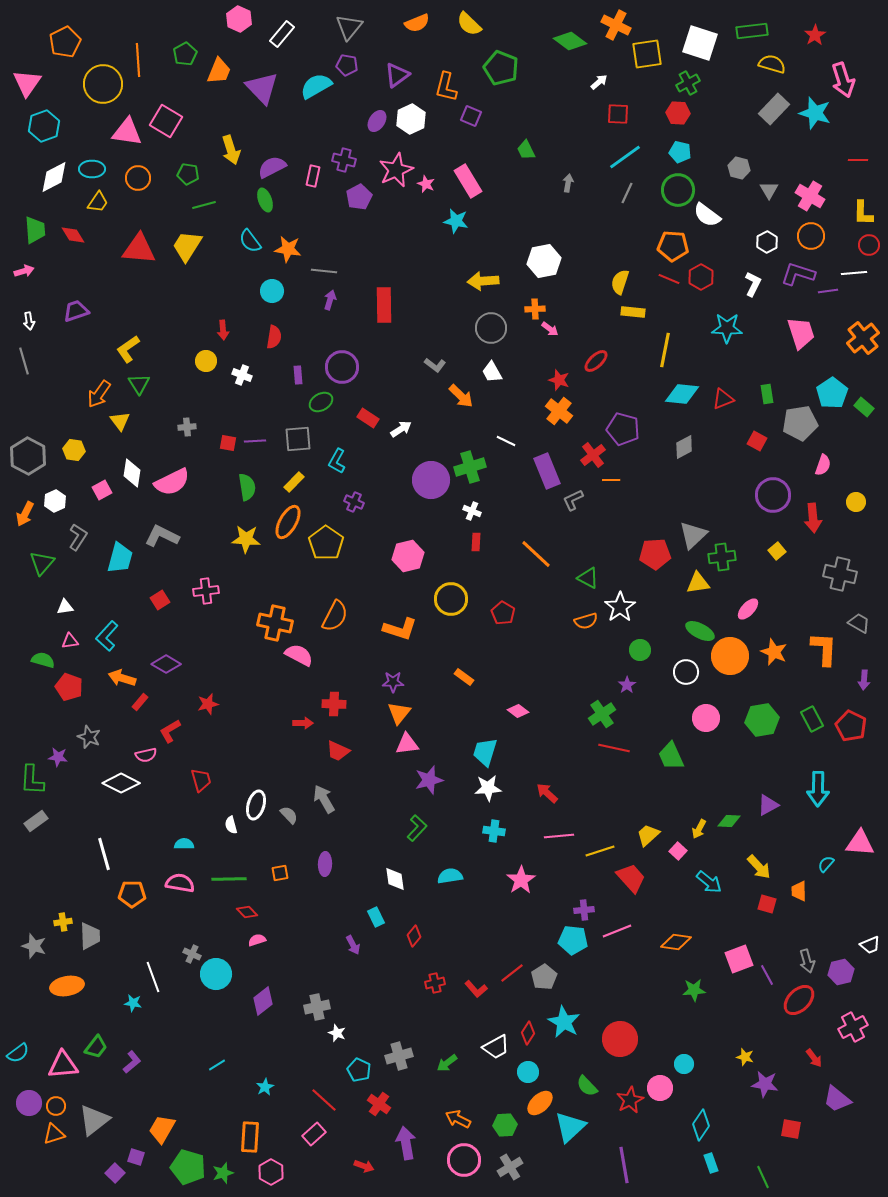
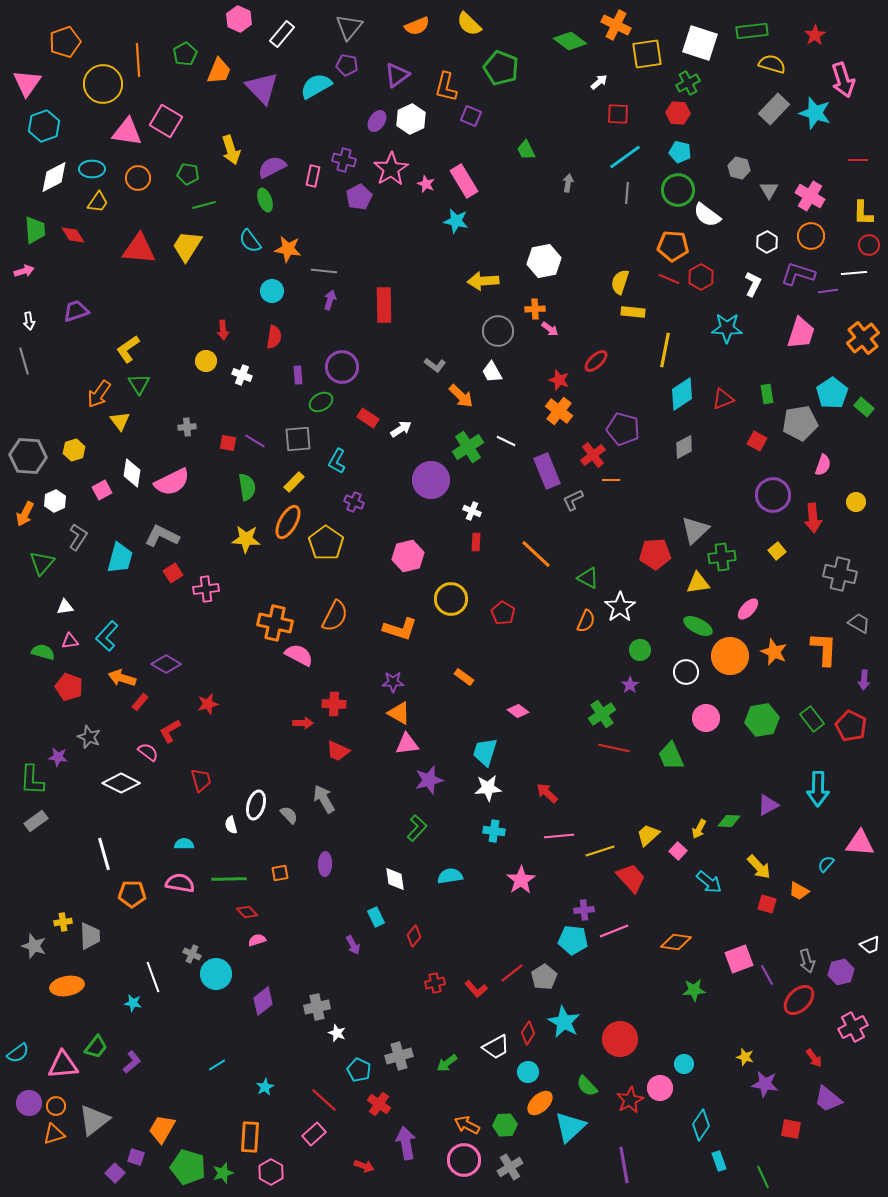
orange semicircle at (417, 23): moved 3 px down
orange pentagon at (65, 42): rotated 8 degrees clockwise
pink star at (396, 170): moved 5 px left, 1 px up; rotated 8 degrees counterclockwise
pink rectangle at (468, 181): moved 4 px left
gray line at (627, 193): rotated 20 degrees counterclockwise
gray circle at (491, 328): moved 7 px right, 3 px down
pink trapezoid at (801, 333): rotated 36 degrees clockwise
cyan diamond at (682, 394): rotated 40 degrees counterclockwise
purple line at (255, 441): rotated 35 degrees clockwise
yellow hexagon at (74, 450): rotated 25 degrees counterclockwise
gray hexagon at (28, 456): rotated 24 degrees counterclockwise
green cross at (470, 467): moved 2 px left, 20 px up; rotated 16 degrees counterclockwise
gray triangle at (693, 535): moved 2 px right, 5 px up
pink cross at (206, 591): moved 2 px up
red square at (160, 600): moved 13 px right, 27 px up
orange semicircle at (586, 621): rotated 50 degrees counterclockwise
green ellipse at (700, 631): moved 2 px left, 5 px up
green semicircle at (43, 660): moved 8 px up
purple star at (627, 685): moved 3 px right
orange triangle at (399, 713): rotated 40 degrees counterclockwise
green rectangle at (812, 719): rotated 10 degrees counterclockwise
pink semicircle at (146, 755): moved 2 px right, 3 px up; rotated 130 degrees counterclockwise
orange trapezoid at (799, 891): rotated 60 degrees counterclockwise
pink line at (617, 931): moved 3 px left
purple trapezoid at (837, 1099): moved 9 px left
orange arrow at (458, 1119): moved 9 px right, 6 px down
cyan rectangle at (711, 1163): moved 8 px right, 2 px up
